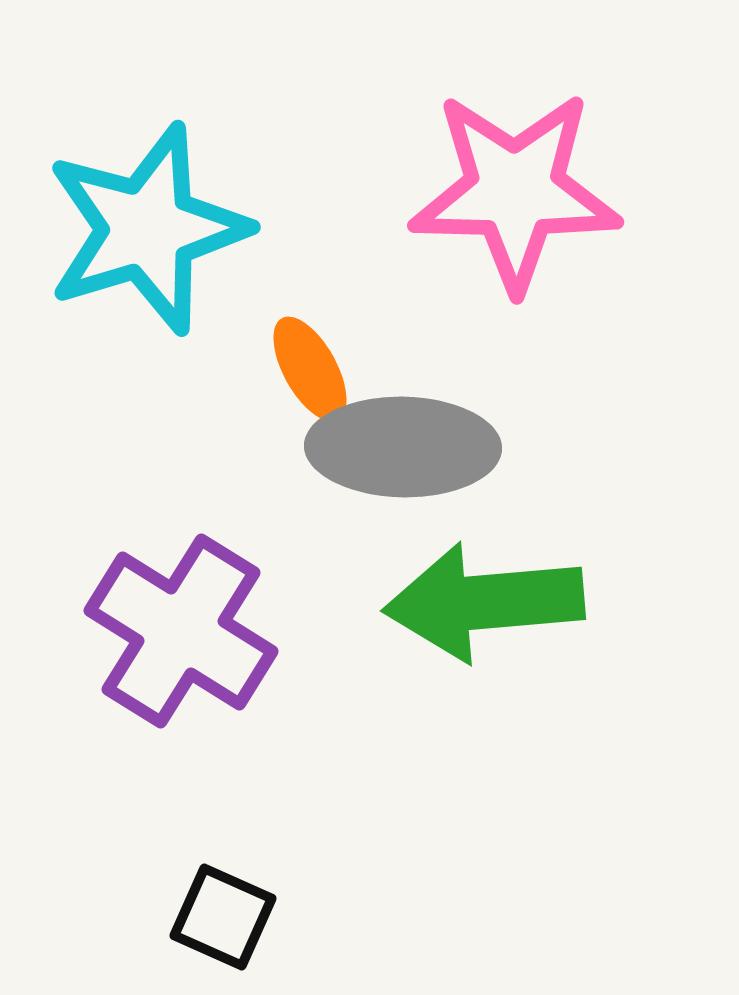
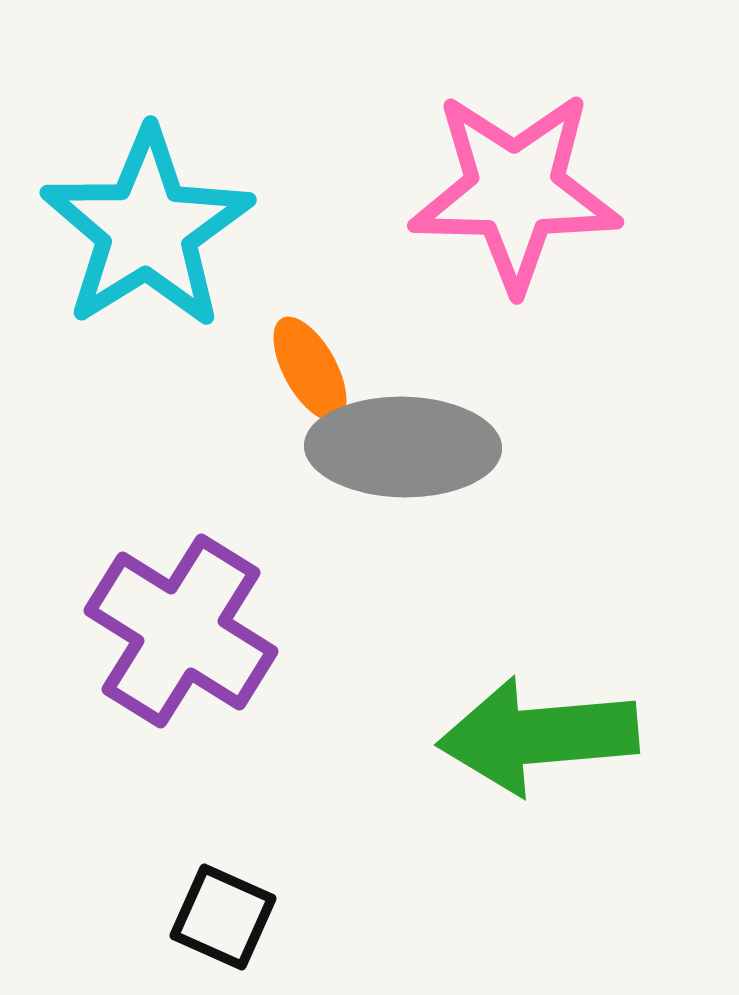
cyan star: rotated 15 degrees counterclockwise
green arrow: moved 54 px right, 134 px down
